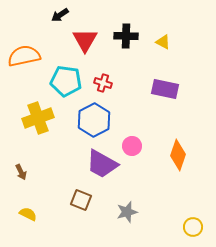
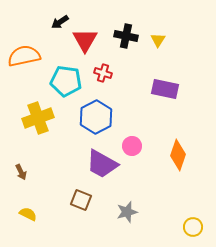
black arrow: moved 7 px down
black cross: rotated 10 degrees clockwise
yellow triangle: moved 5 px left, 2 px up; rotated 35 degrees clockwise
red cross: moved 10 px up
blue hexagon: moved 2 px right, 3 px up
